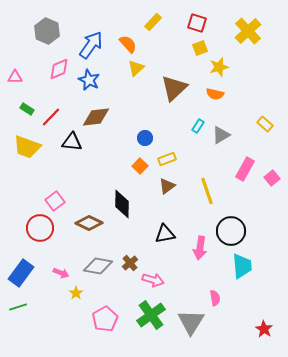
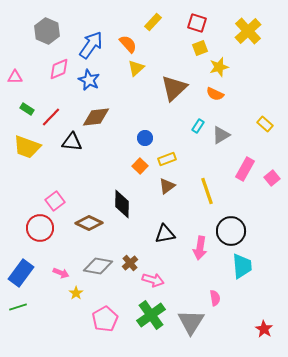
orange semicircle at (215, 94): rotated 12 degrees clockwise
